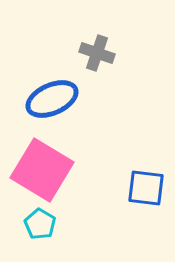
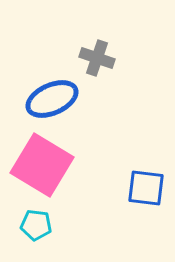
gray cross: moved 5 px down
pink square: moved 5 px up
cyan pentagon: moved 4 px left, 1 px down; rotated 24 degrees counterclockwise
